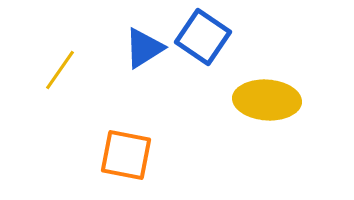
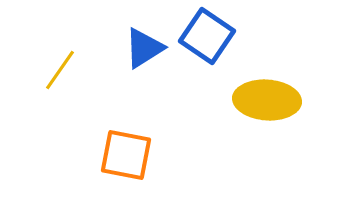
blue square: moved 4 px right, 1 px up
